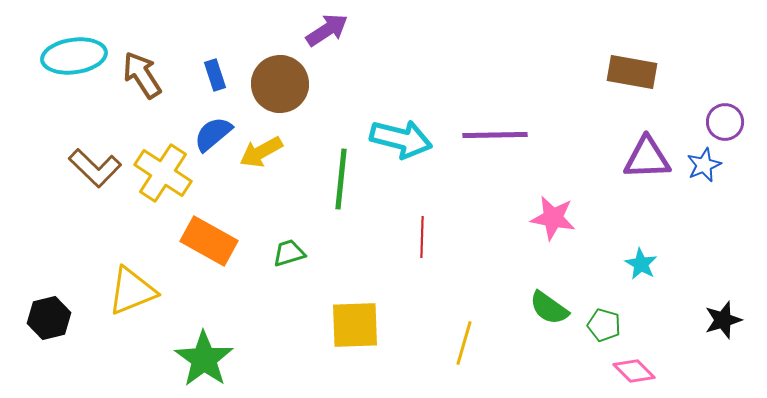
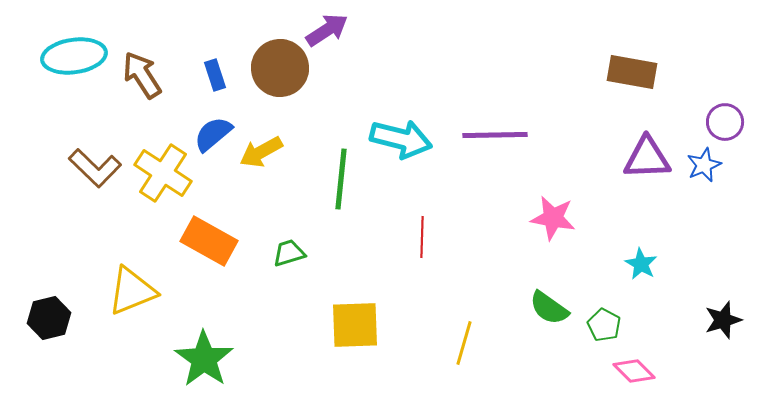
brown circle: moved 16 px up
green pentagon: rotated 12 degrees clockwise
